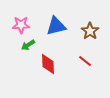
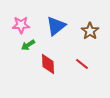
blue triangle: rotated 25 degrees counterclockwise
red line: moved 3 px left, 3 px down
